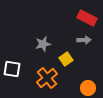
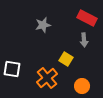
gray arrow: rotated 88 degrees clockwise
gray star: moved 19 px up
yellow square: rotated 24 degrees counterclockwise
orange circle: moved 6 px left, 2 px up
